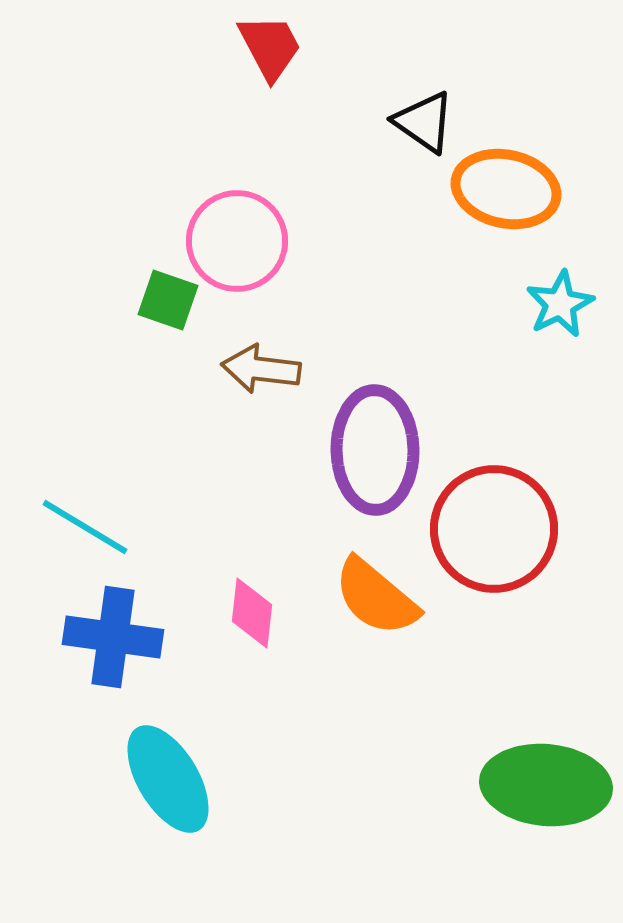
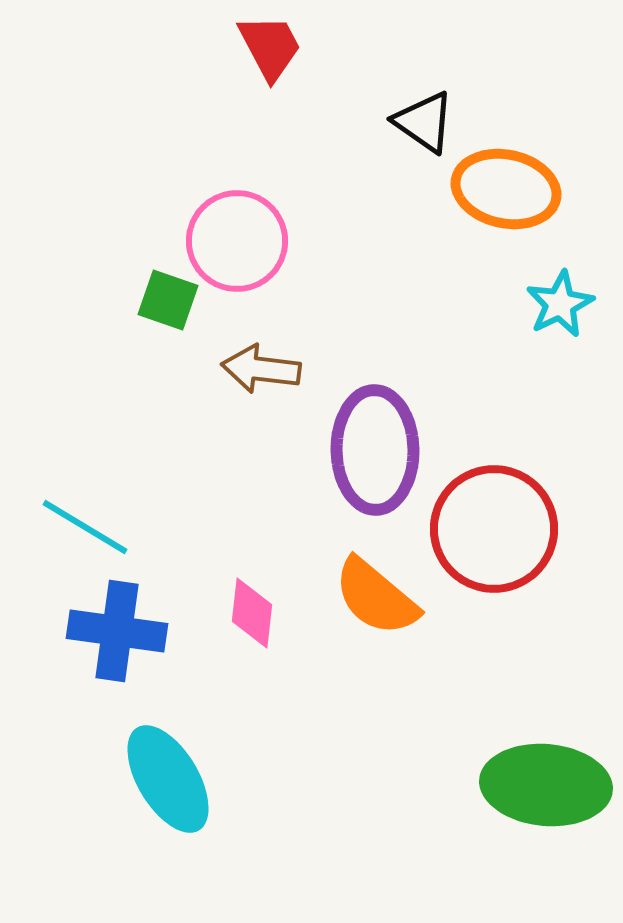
blue cross: moved 4 px right, 6 px up
